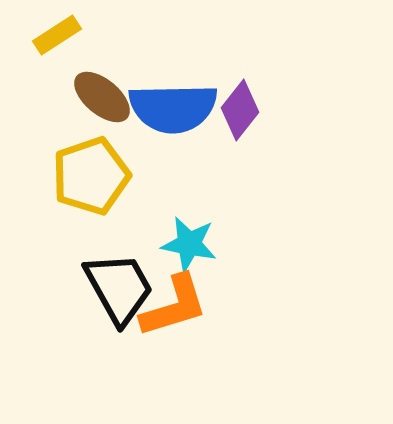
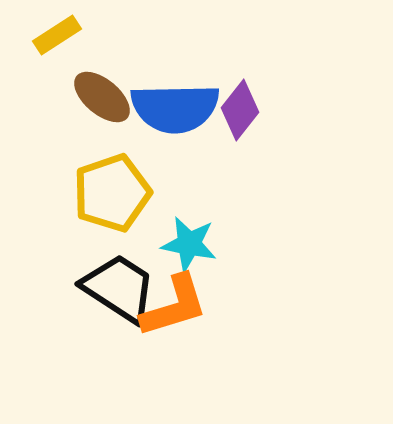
blue semicircle: moved 2 px right
yellow pentagon: moved 21 px right, 17 px down
black trapezoid: rotated 28 degrees counterclockwise
